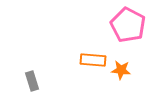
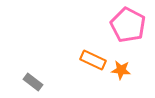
orange rectangle: rotated 20 degrees clockwise
gray rectangle: moved 1 px right, 1 px down; rotated 36 degrees counterclockwise
